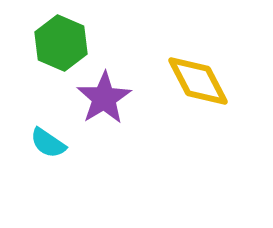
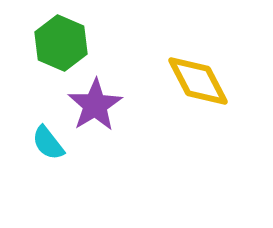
purple star: moved 9 px left, 7 px down
cyan semicircle: rotated 18 degrees clockwise
